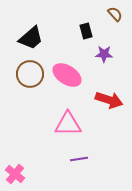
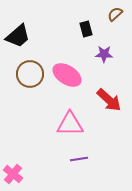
brown semicircle: rotated 91 degrees counterclockwise
black rectangle: moved 2 px up
black trapezoid: moved 13 px left, 2 px up
red arrow: rotated 24 degrees clockwise
pink triangle: moved 2 px right
pink cross: moved 2 px left
